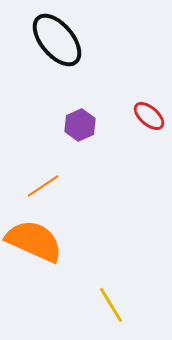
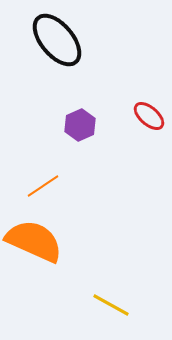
yellow line: rotated 30 degrees counterclockwise
